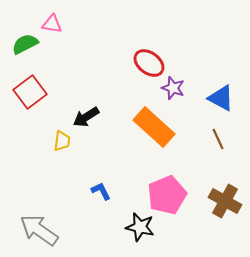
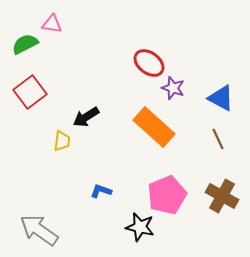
blue L-shape: rotated 45 degrees counterclockwise
brown cross: moved 3 px left, 5 px up
